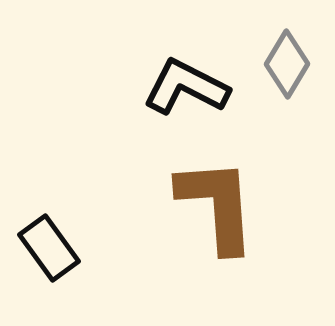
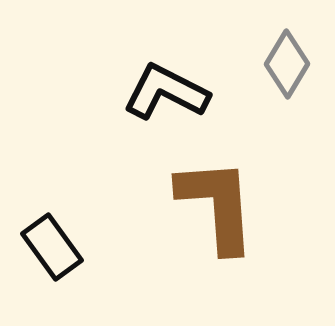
black L-shape: moved 20 px left, 5 px down
black rectangle: moved 3 px right, 1 px up
